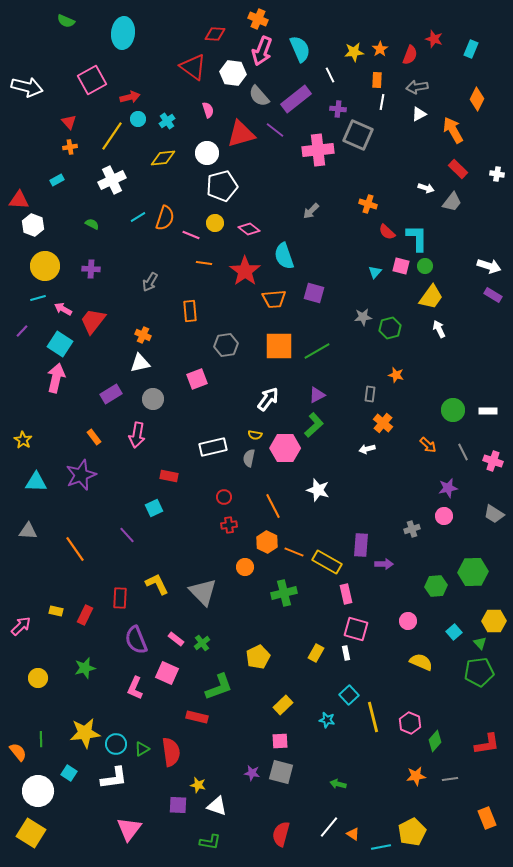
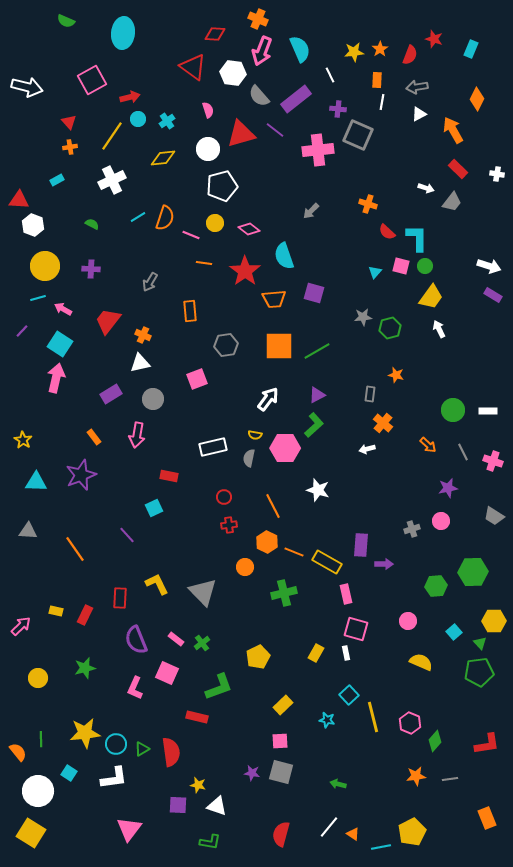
white circle at (207, 153): moved 1 px right, 4 px up
red trapezoid at (93, 321): moved 15 px right
gray trapezoid at (494, 514): moved 2 px down
pink circle at (444, 516): moved 3 px left, 5 px down
